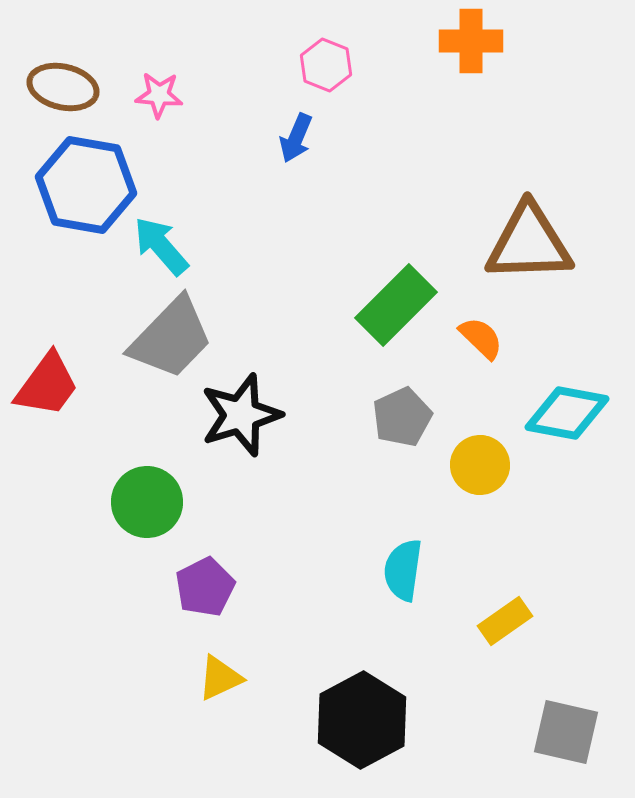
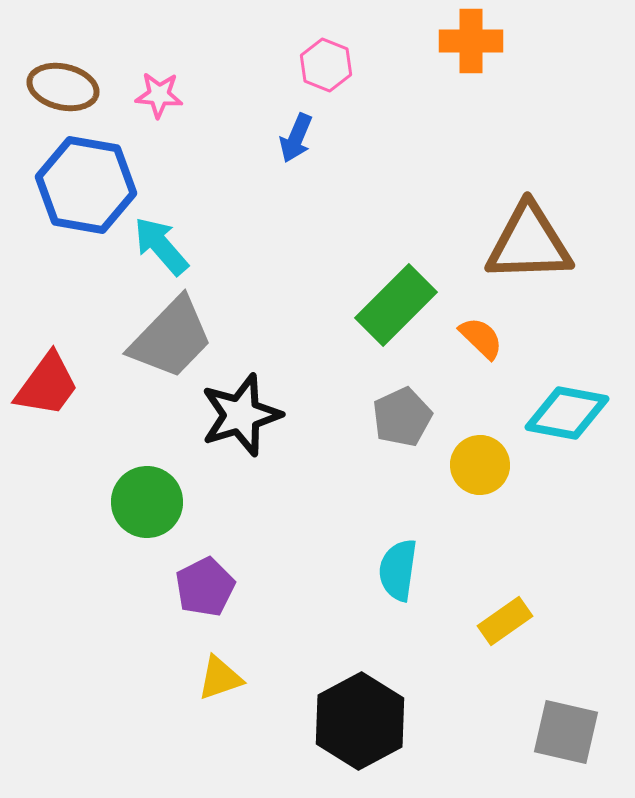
cyan semicircle: moved 5 px left
yellow triangle: rotated 6 degrees clockwise
black hexagon: moved 2 px left, 1 px down
